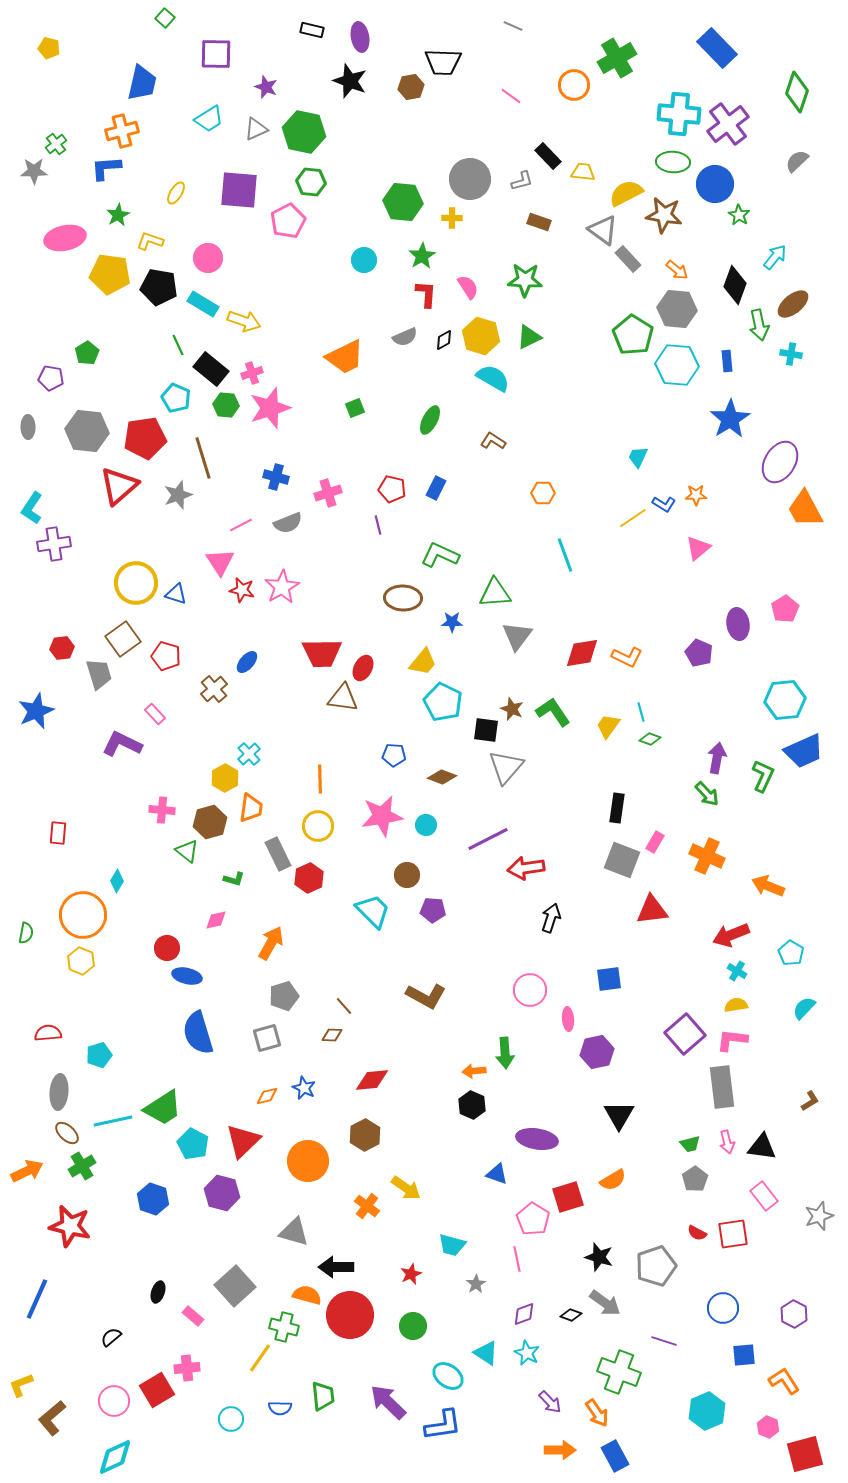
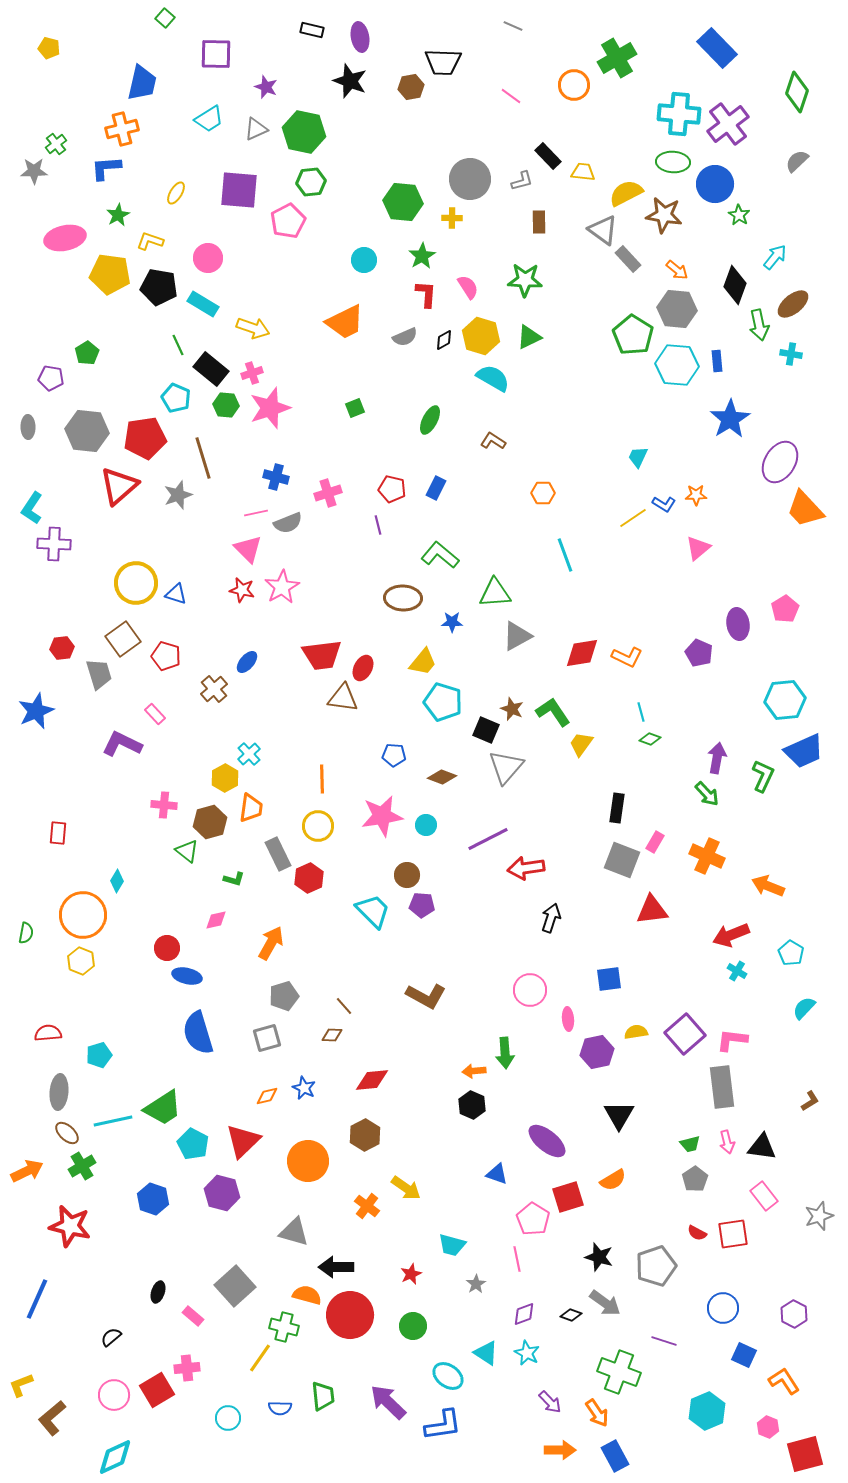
orange cross at (122, 131): moved 2 px up
green hexagon at (311, 182): rotated 12 degrees counterclockwise
brown rectangle at (539, 222): rotated 70 degrees clockwise
yellow arrow at (244, 321): moved 9 px right, 7 px down
orange trapezoid at (345, 357): moved 35 px up
blue rectangle at (727, 361): moved 10 px left
orange trapezoid at (805, 509): rotated 15 degrees counterclockwise
pink line at (241, 525): moved 15 px right, 12 px up; rotated 15 degrees clockwise
purple cross at (54, 544): rotated 12 degrees clockwise
green L-shape at (440, 555): rotated 15 degrees clockwise
pink triangle at (220, 562): moved 28 px right, 13 px up; rotated 12 degrees counterclockwise
gray triangle at (517, 636): rotated 24 degrees clockwise
red trapezoid at (322, 653): moved 2 px down; rotated 6 degrees counterclockwise
cyan pentagon at (443, 702): rotated 9 degrees counterclockwise
yellow trapezoid at (608, 726): moved 27 px left, 18 px down
black square at (486, 730): rotated 16 degrees clockwise
orange line at (320, 779): moved 2 px right
pink cross at (162, 810): moved 2 px right, 5 px up
purple pentagon at (433, 910): moved 11 px left, 5 px up
yellow semicircle at (736, 1005): moved 100 px left, 27 px down
purple ellipse at (537, 1139): moved 10 px right, 2 px down; rotated 30 degrees clockwise
blue square at (744, 1355): rotated 30 degrees clockwise
pink circle at (114, 1401): moved 6 px up
cyan circle at (231, 1419): moved 3 px left, 1 px up
